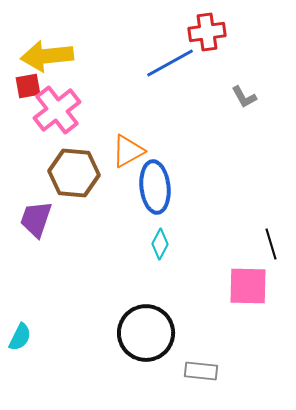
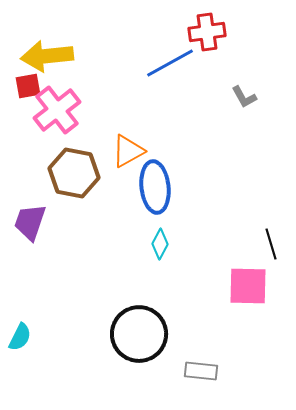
brown hexagon: rotated 6 degrees clockwise
purple trapezoid: moved 6 px left, 3 px down
black circle: moved 7 px left, 1 px down
